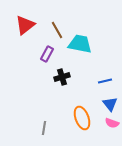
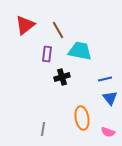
brown line: moved 1 px right
cyan trapezoid: moved 7 px down
purple rectangle: rotated 21 degrees counterclockwise
blue line: moved 2 px up
blue triangle: moved 6 px up
orange ellipse: rotated 10 degrees clockwise
pink semicircle: moved 4 px left, 9 px down
gray line: moved 1 px left, 1 px down
